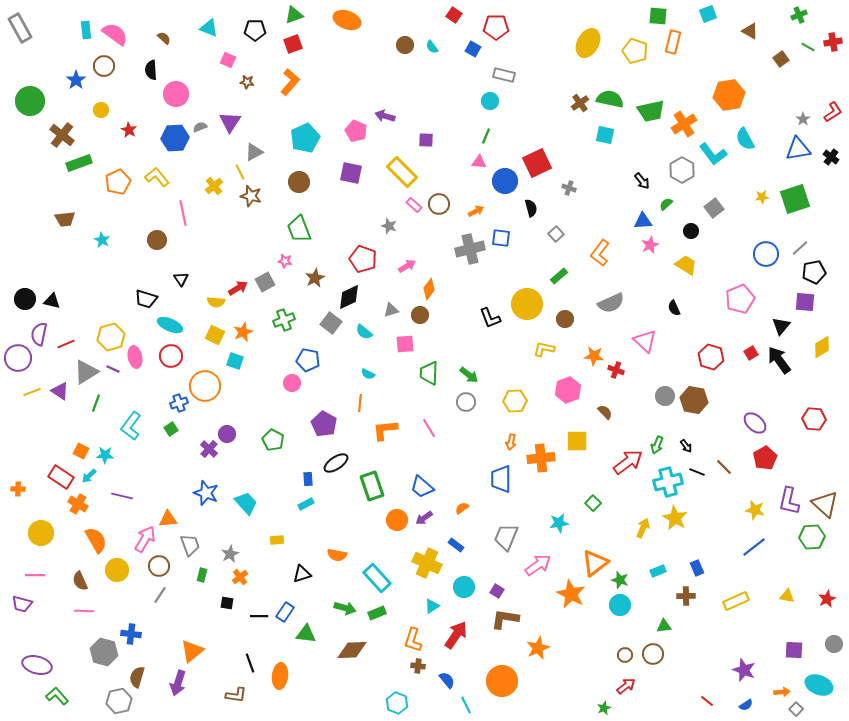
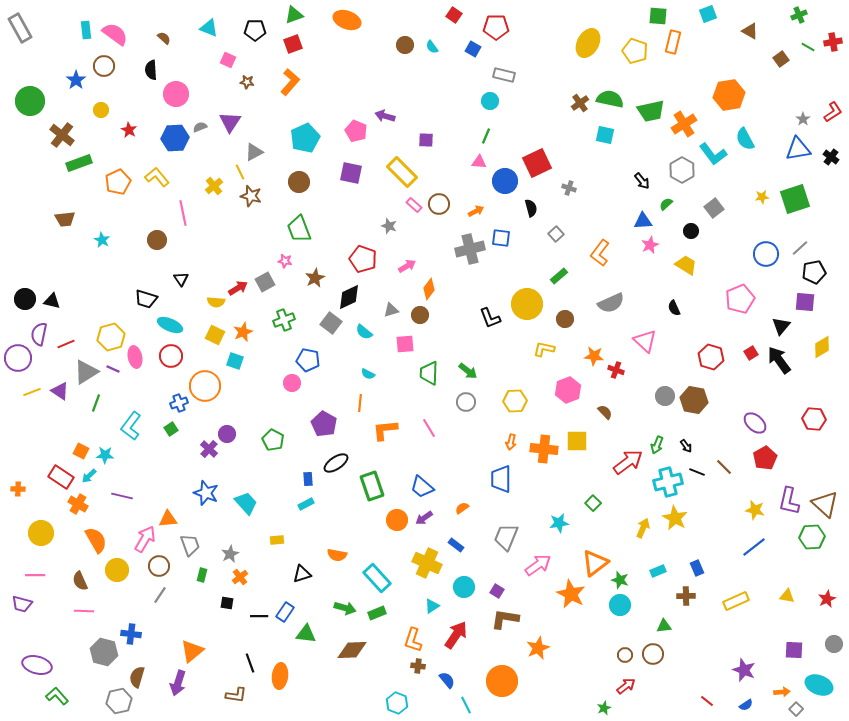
green arrow at (469, 375): moved 1 px left, 4 px up
orange cross at (541, 458): moved 3 px right, 9 px up; rotated 12 degrees clockwise
